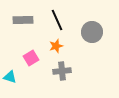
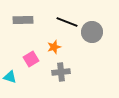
black line: moved 10 px right, 2 px down; rotated 45 degrees counterclockwise
orange star: moved 2 px left, 1 px down
pink square: moved 1 px down
gray cross: moved 1 px left, 1 px down
